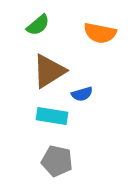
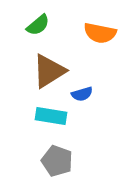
cyan rectangle: moved 1 px left
gray pentagon: rotated 8 degrees clockwise
